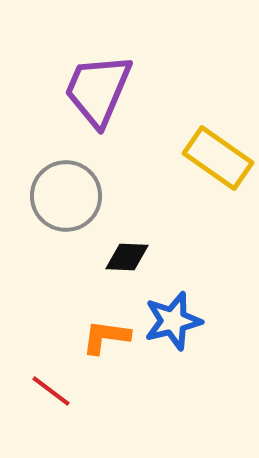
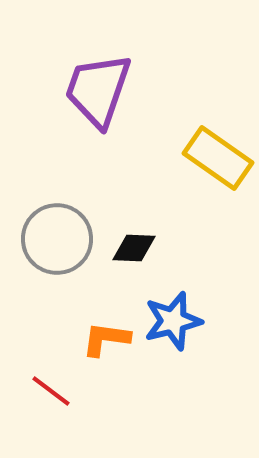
purple trapezoid: rotated 4 degrees counterclockwise
gray circle: moved 9 px left, 43 px down
black diamond: moved 7 px right, 9 px up
orange L-shape: moved 2 px down
